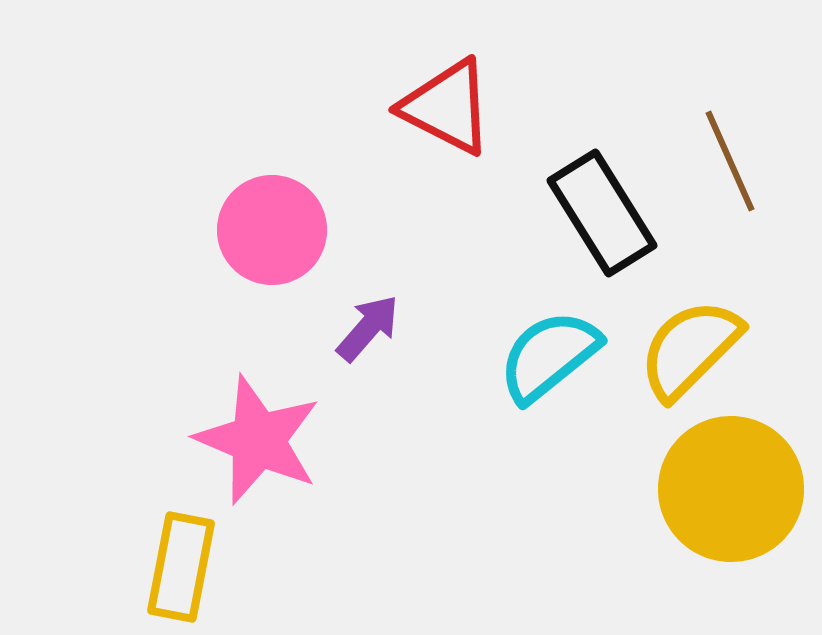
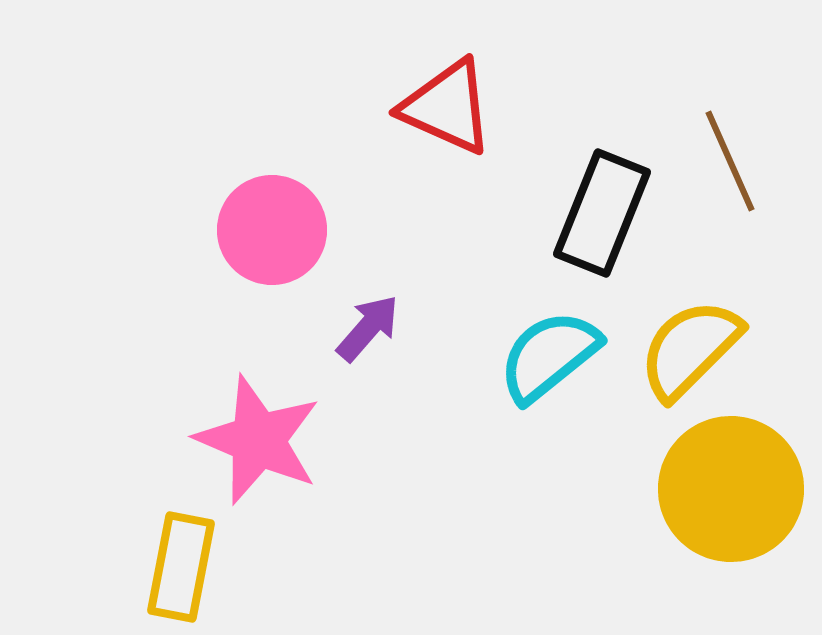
red triangle: rotated 3 degrees counterclockwise
black rectangle: rotated 54 degrees clockwise
